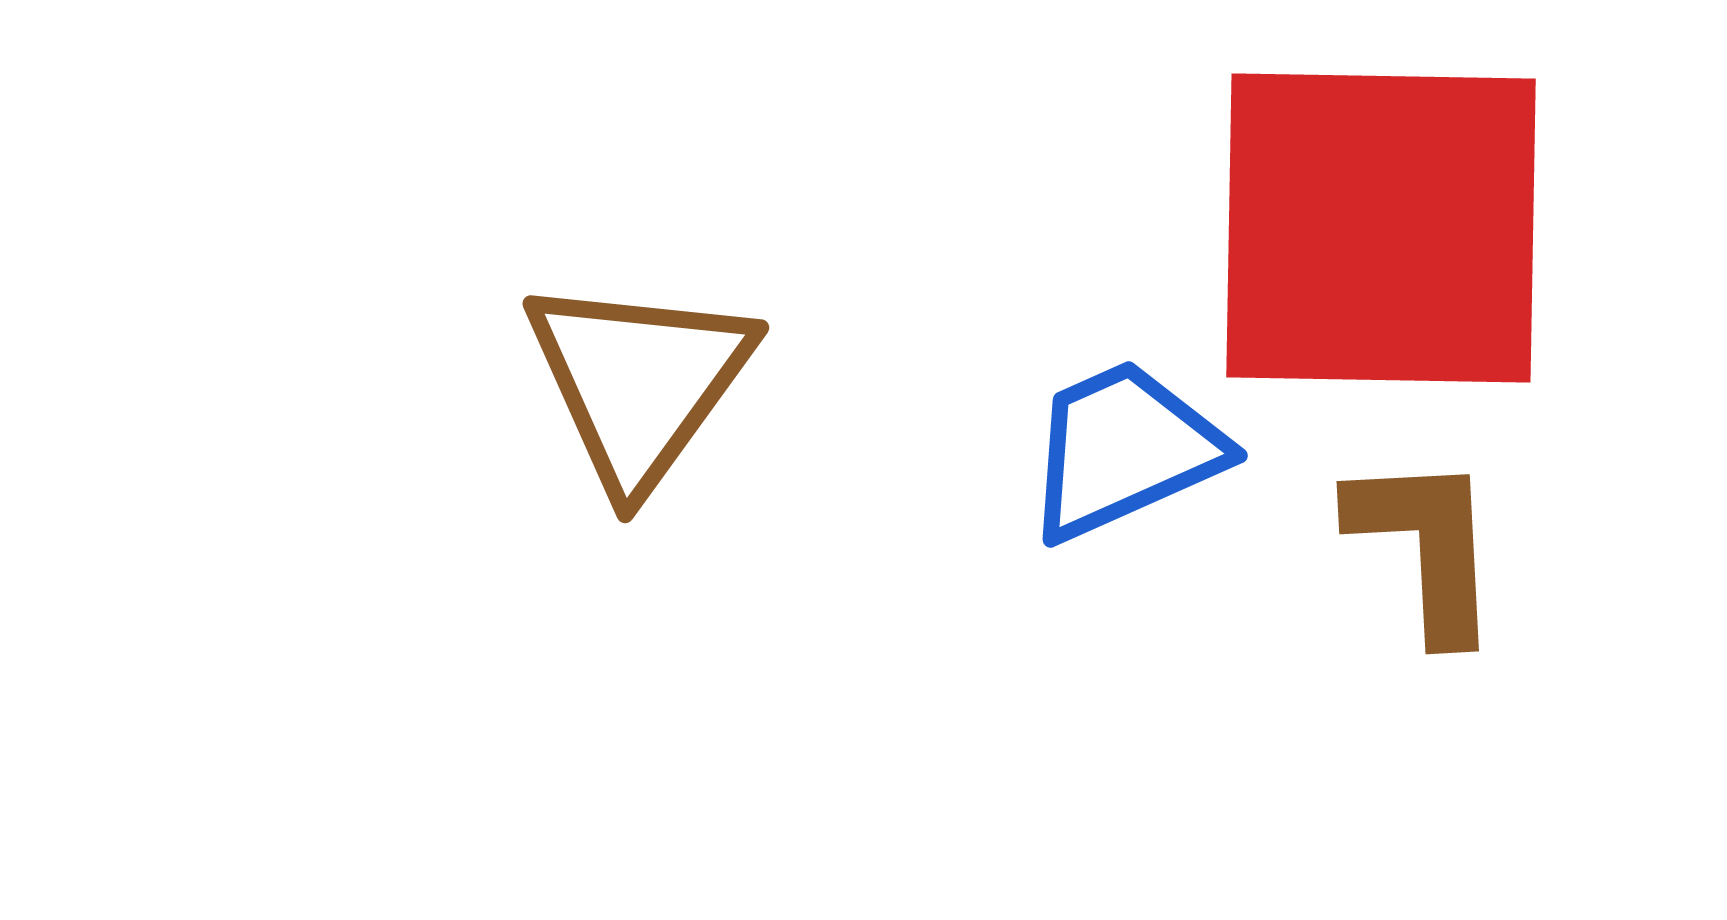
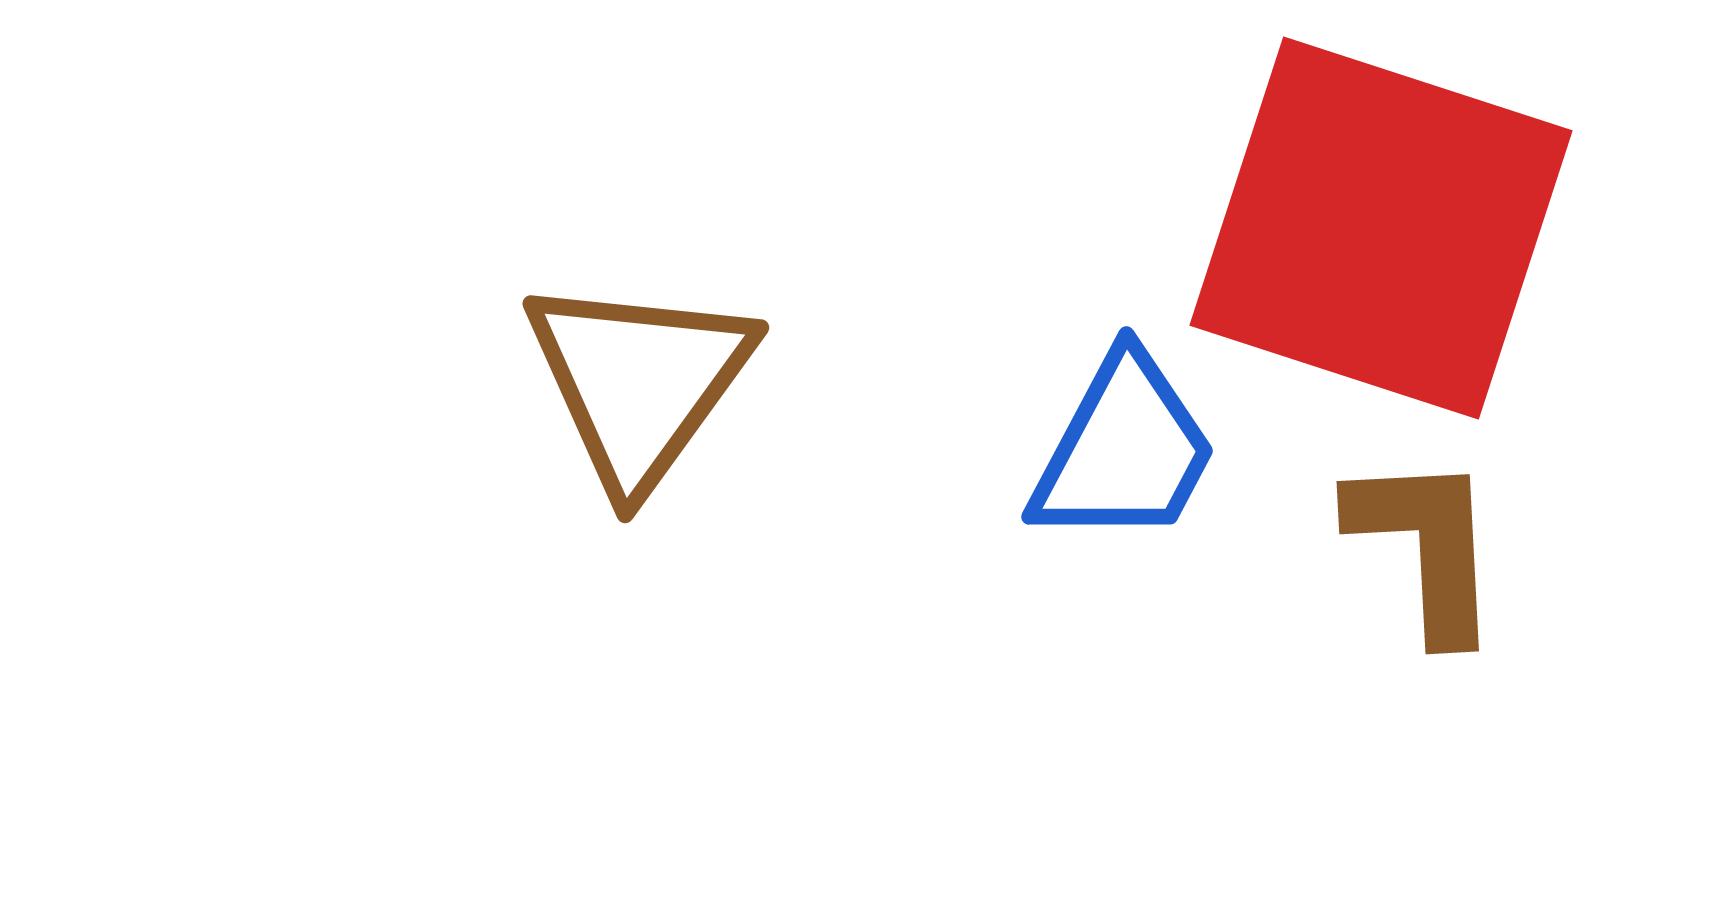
red square: rotated 17 degrees clockwise
blue trapezoid: rotated 142 degrees clockwise
